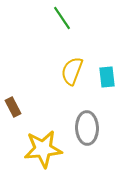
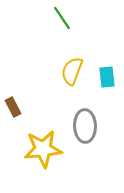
gray ellipse: moved 2 px left, 2 px up
